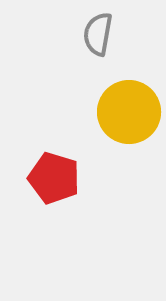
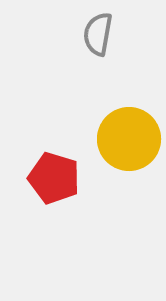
yellow circle: moved 27 px down
